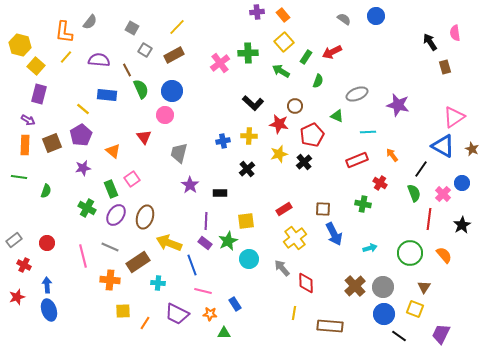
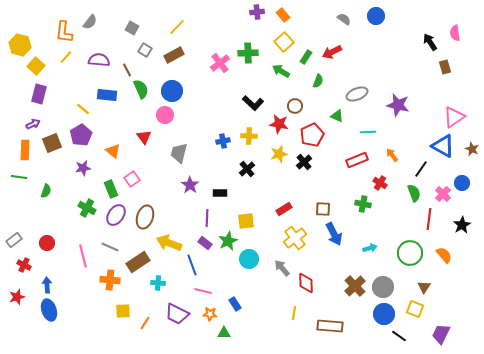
purple arrow at (28, 120): moved 5 px right, 4 px down; rotated 56 degrees counterclockwise
orange rectangle at (25, 145): moved 5 px down
purple line at (206, 221): moved 1 px right, 3 px up
